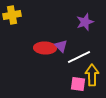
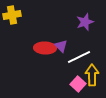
pink square: rotated 35 degrees clockwise
